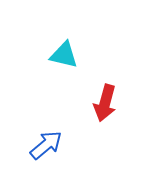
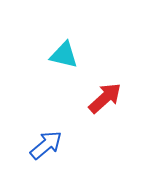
red arrow: moved 5 px up; rotated 147 degrees counterclockwise
